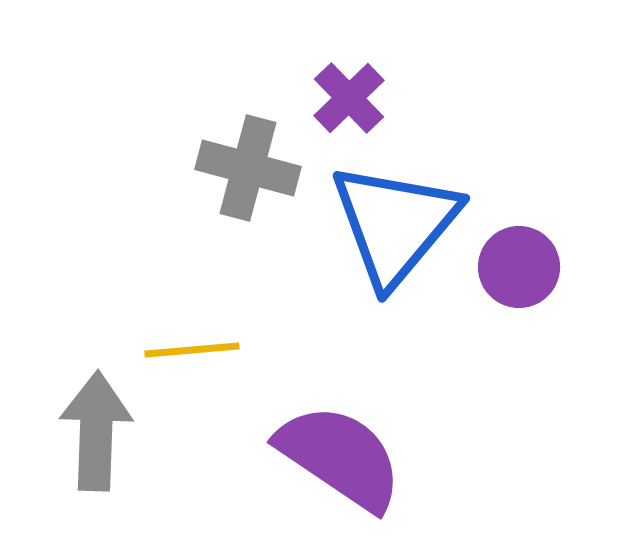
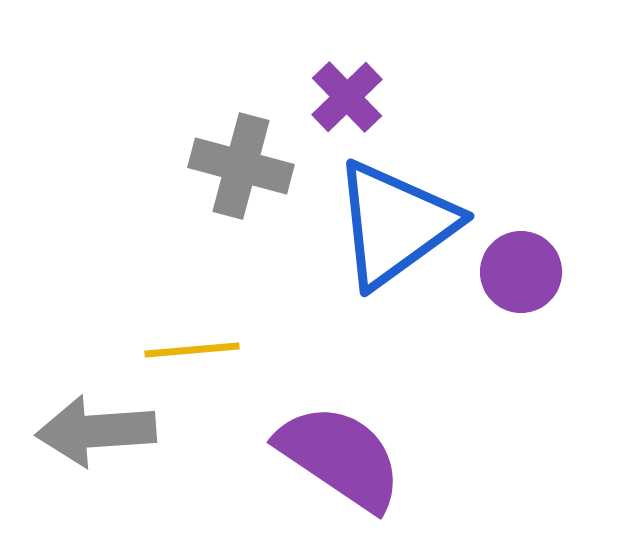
purple cross: moved 2 px left, 1 px up
gray cross: moved 7 px left, 2 px up
blue triangle: rotated 14 degrees clockwise
purple circle: moved 2 px right, 5 px down
gray arrow: rotated 96 degrees counterclockwise
